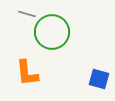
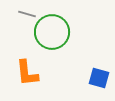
blue square: moved 1 px up
